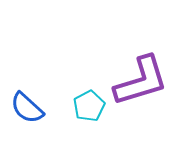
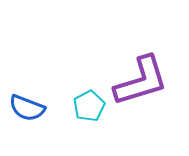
blue semicircle: rotated 21 degrees counterclockwise
